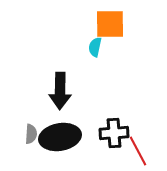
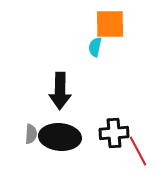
black ellipse: rotated 15 degrees clockwise
